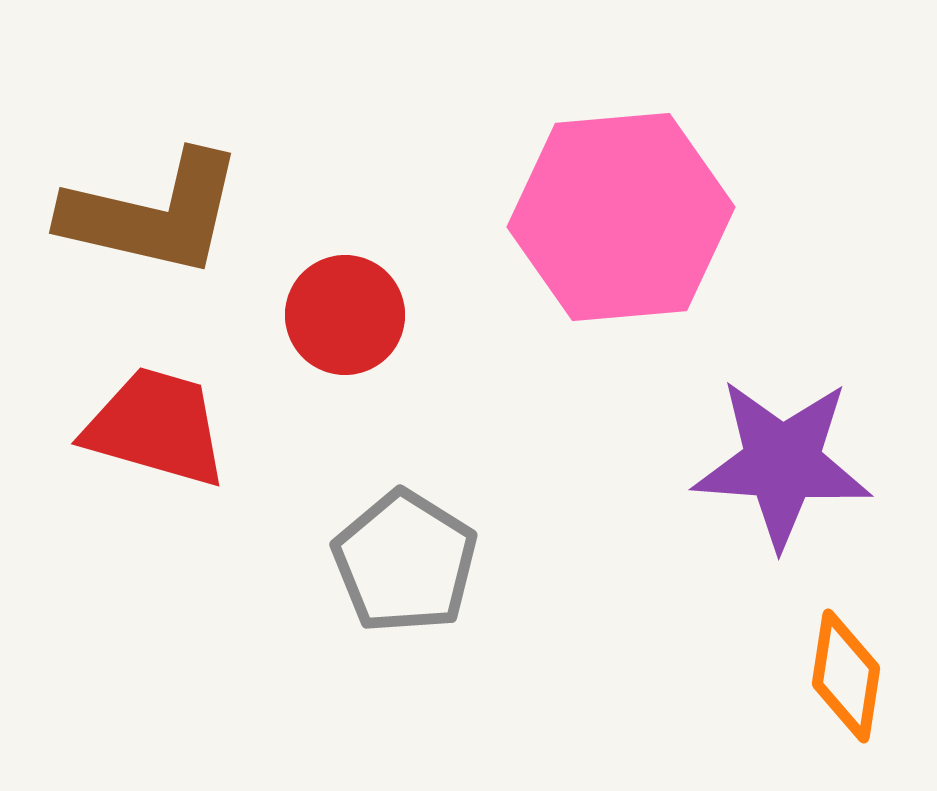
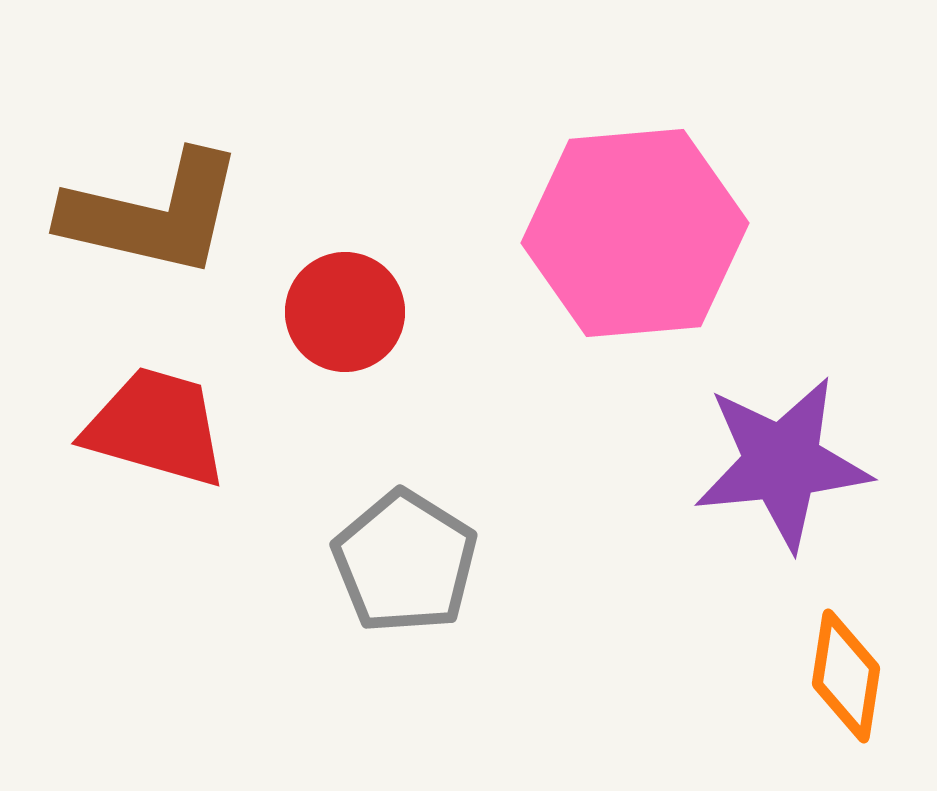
pink hexagon: moved 14 px right, 16 px down
red circle: moved 3 px up
purple star: rotated 10 degrees counterclockwise
